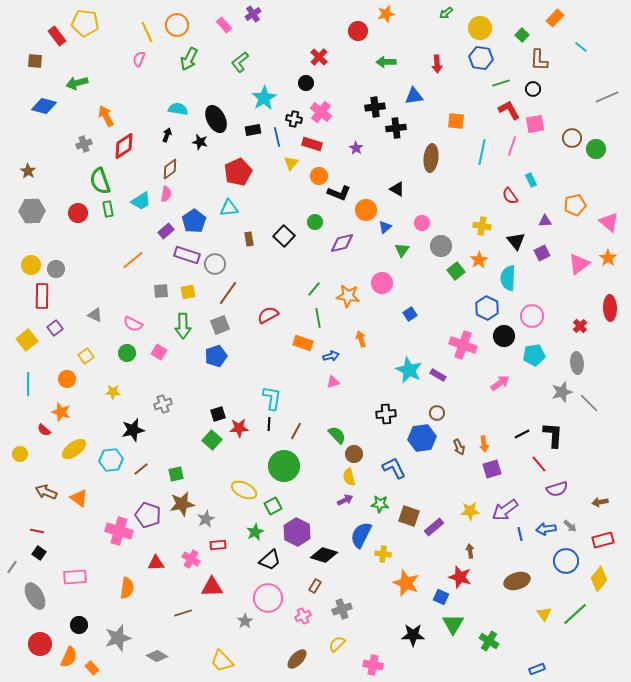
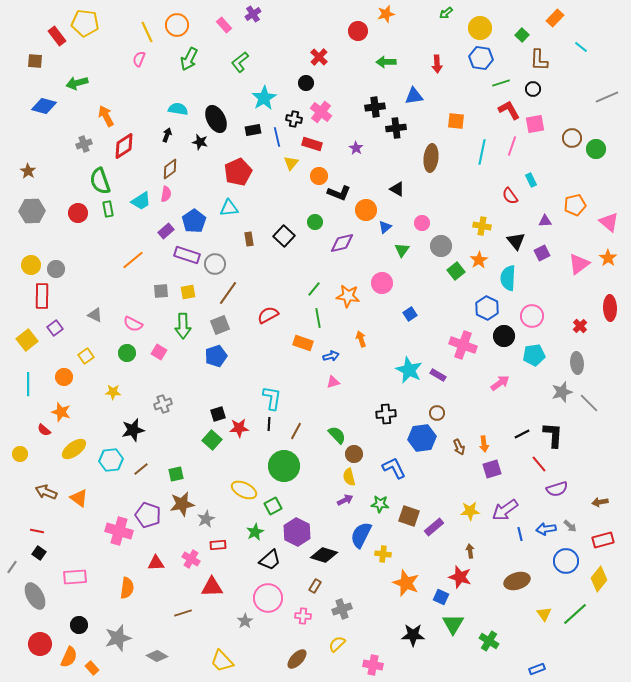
orange circle at (67, 379): moved 3 px left, 2 px up
pink cross at (303, 616): rotated 28 degrees clockwise
